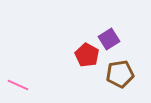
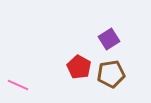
red pentagon: moved 8 px left, 12 px down
brown pentagon: moved 9 px left
